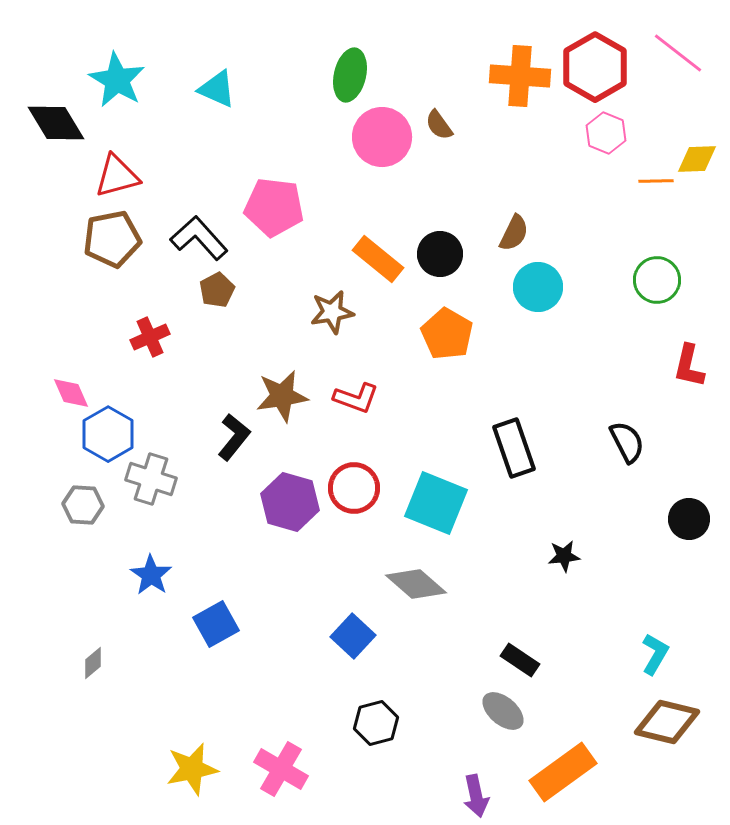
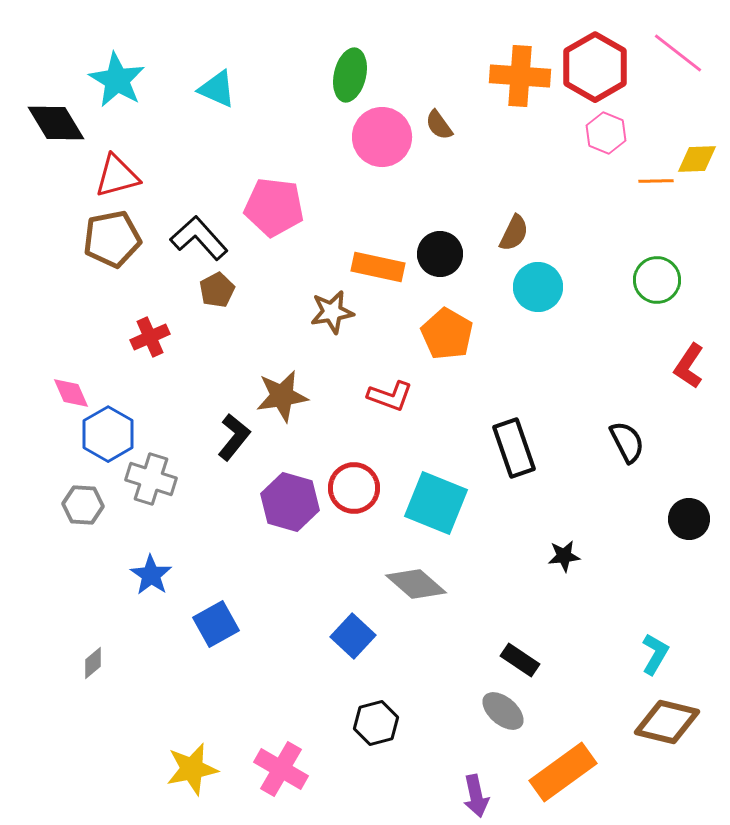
orange rectangle at (378, 259): moved 8 px down; rotated 27 degrees counterclockwise
red L-shape at (689, 366): rotated 21 degrees clockwise
red L-shape at (356, 398): moved 34 px right, 2 px up
